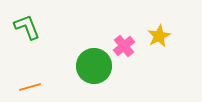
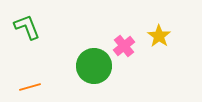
yellow star: rotated 10 degrees counterclockwise
